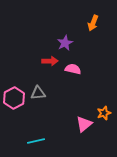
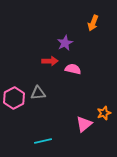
cyan line: moved 7 px right
